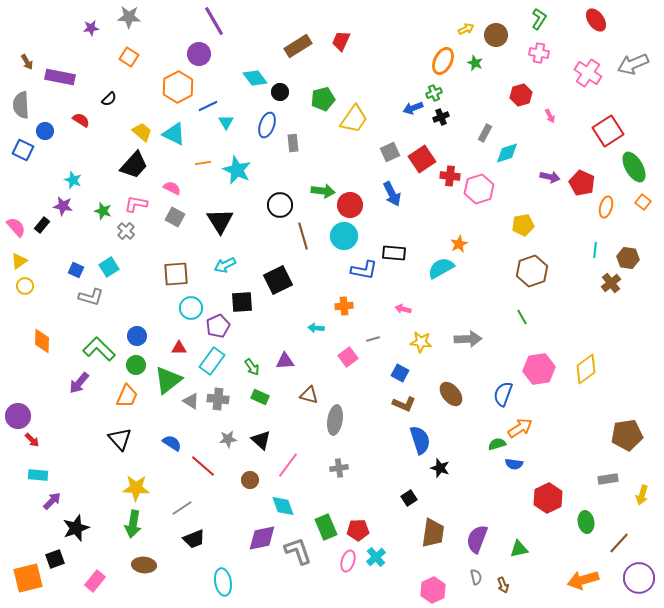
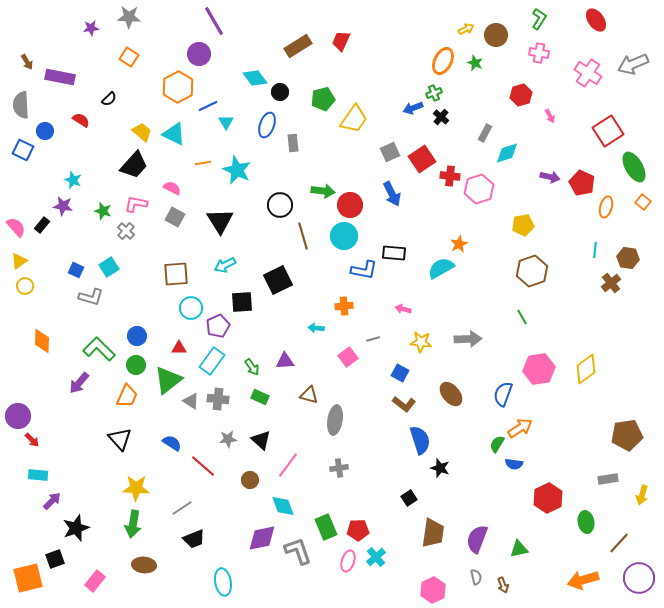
black cross at (441, 117): rotated 28 degrees counterclockwise
brown L-shape at (404, 404): rotated 15 degrees clockwise
green semicircle at (497, 444): rotated 42 degrees counterclockwise
